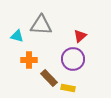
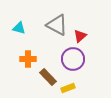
gray triangle: moved 16 px right; rotated 25 degrees clockwise
cyan triangle: moved 2 px right, 8 px up
orange cross: moved 1 px left, 1 px up
brown rectangle: moved 1 px left, 1 px up
yellow rectangle: rotated 32 degrees counterclockwise
